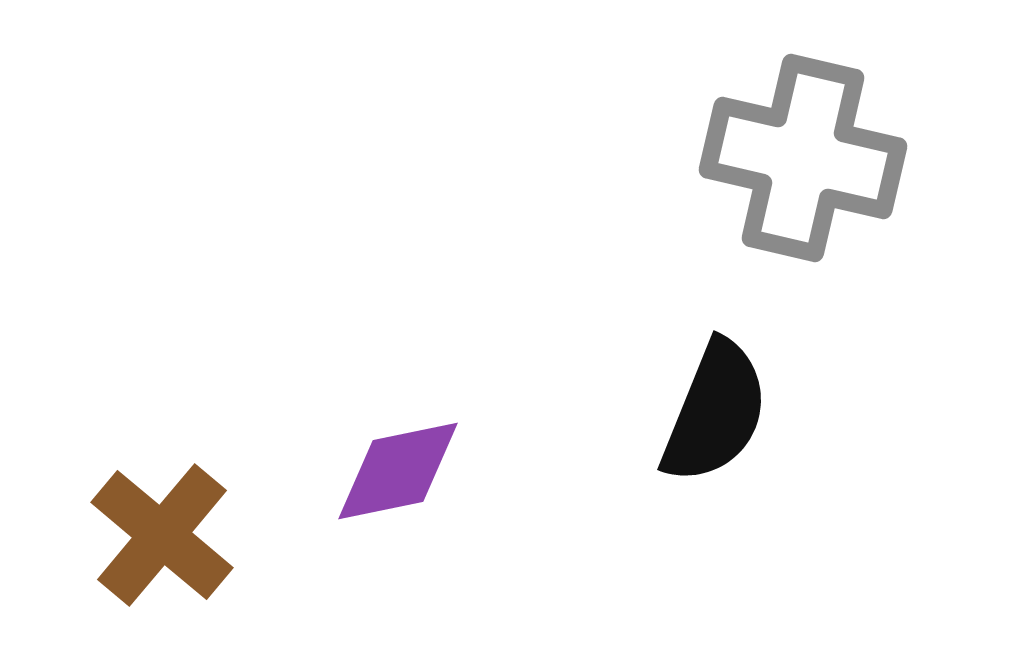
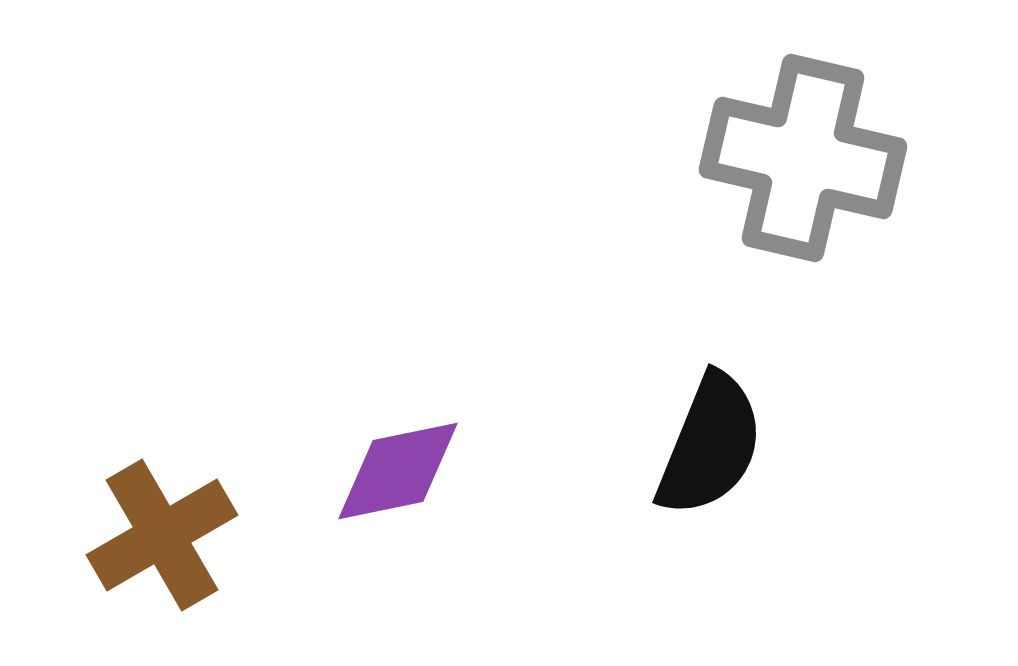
black semicircle: moved 5 px left, 33 px down
brown cross: rotated 20 degrees clockwise
